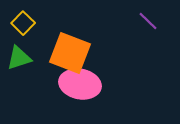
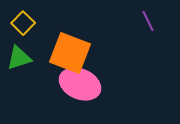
purple line: rotated 20 degrees clockwise
pink ellipse: rotated 12 degrees clockwise
